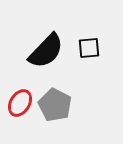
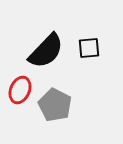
red ellipse: moved 13 px up; rotated 8 degrees counterclockwise
